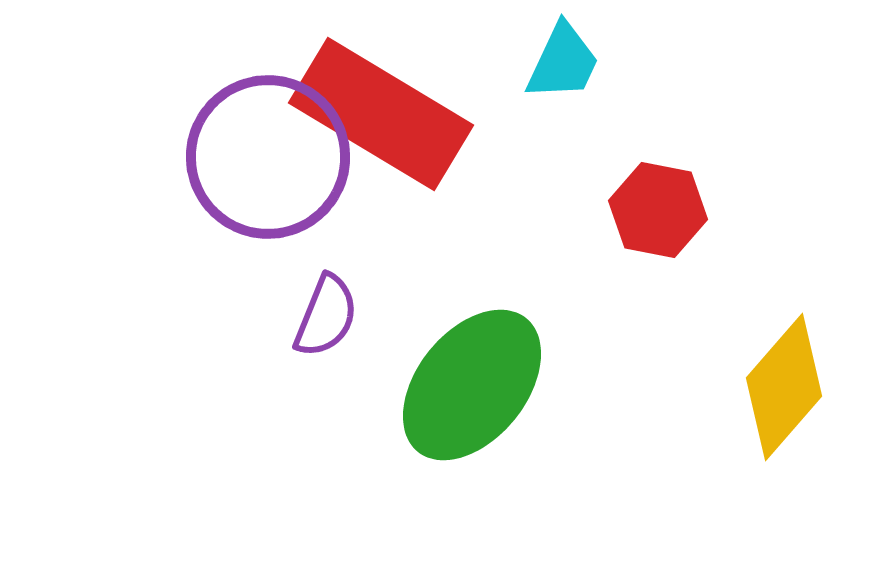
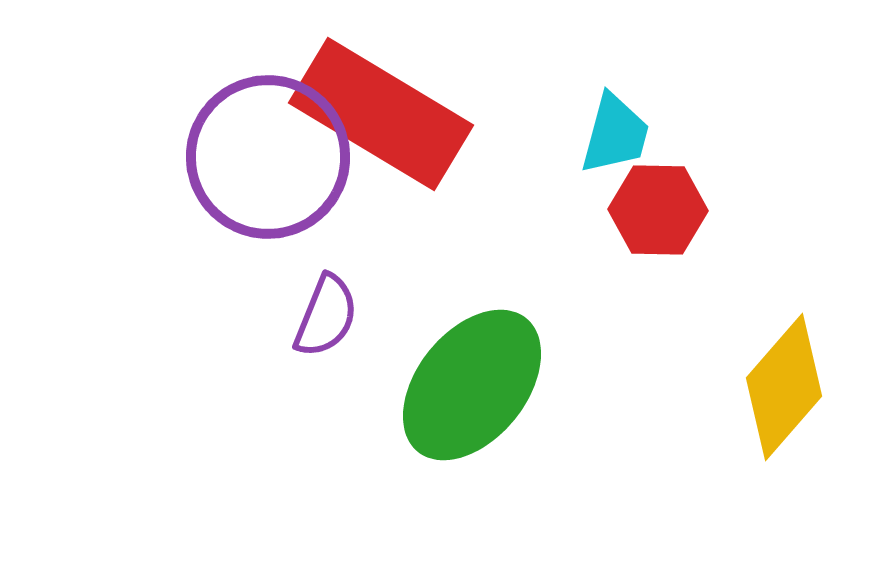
cyan trapezoid: moved 52 px right, 72 px down; rotated 10 degrees counterclockwise
red hexagon: rotated 10 degrees counterclockwise
